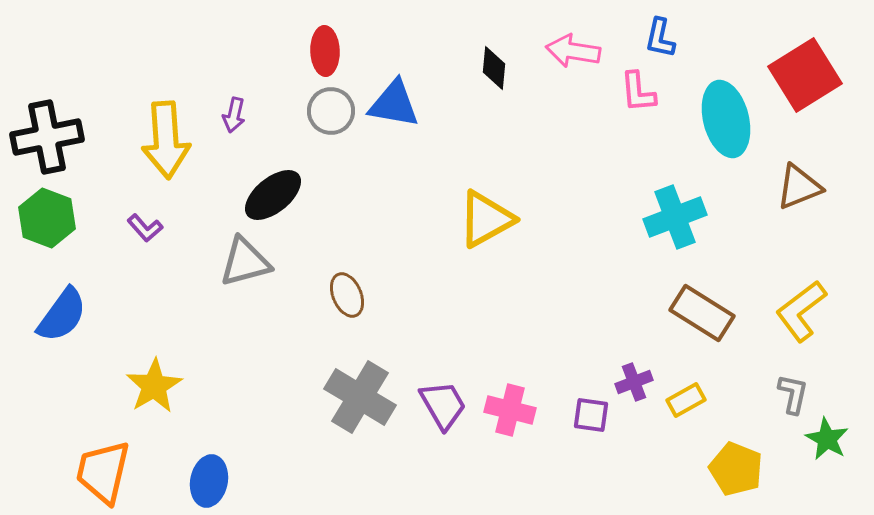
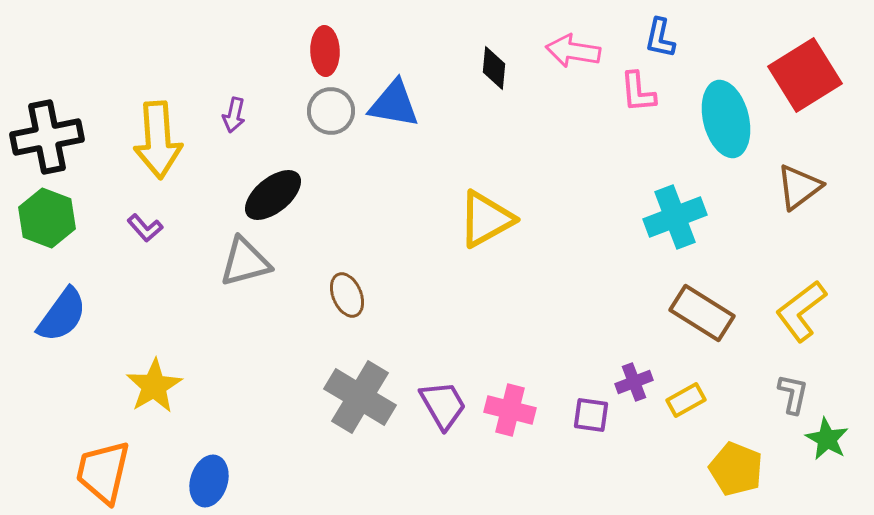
yellow arrow: moved 8 px left
brown triangle: rotated 15 degrees counterclockwise
blue ellipse: rotated 6 degrees clockwise
